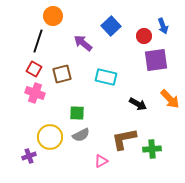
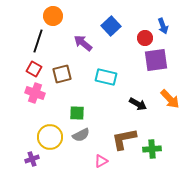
red circle: moved 1 px right, 2 px down
purple cross: moved 3 px right, 3 px down
